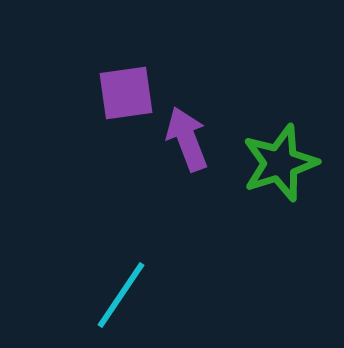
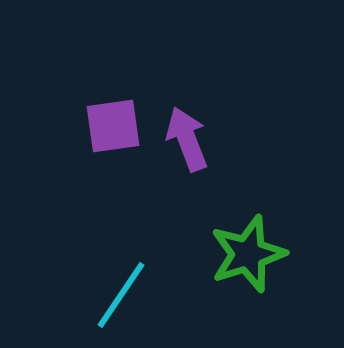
purple square: moved 13 px left, 33 px down
green star: moved 32 px left, 91 px down
